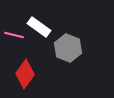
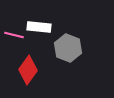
white rectangle: rotated 30 degrees counterclockwise
red diamond: moved 3 px right, 4 px up
